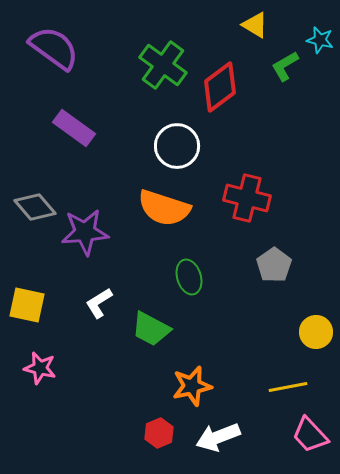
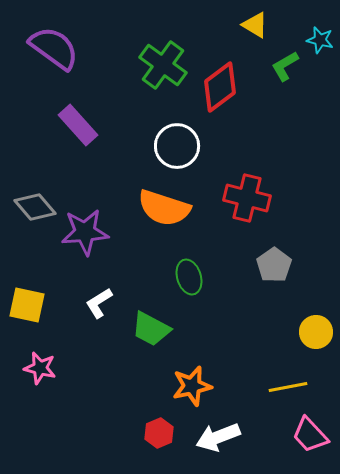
purple rectangle: moved 4 px right, 3 px up; rotated 12 degrees clockwise
